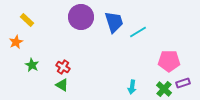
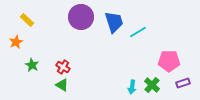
green cross: moved 12 px left, 4 px up
